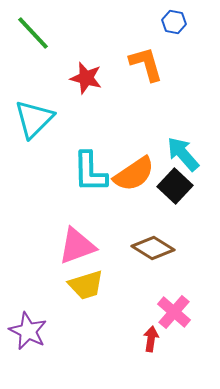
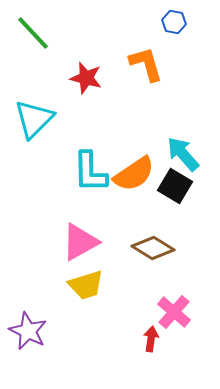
black square: rotated 12 degrees counterclockwise
pink triangle: moved 3 px right, 4 px up; rotated 9 degrees counterclockwise
